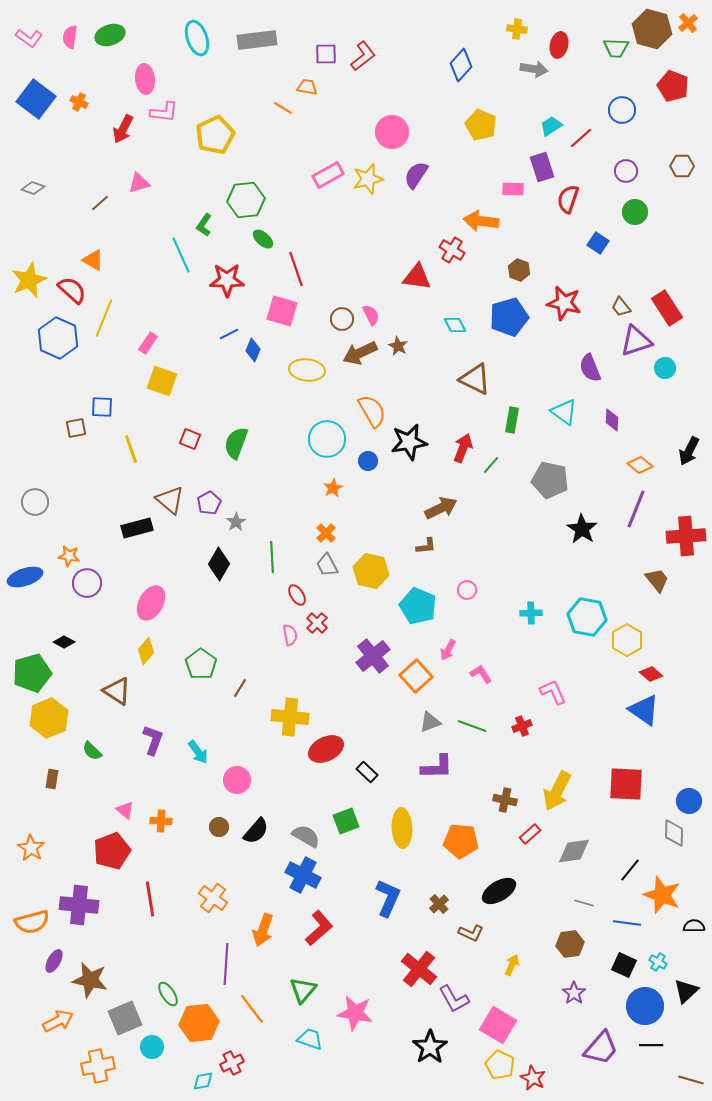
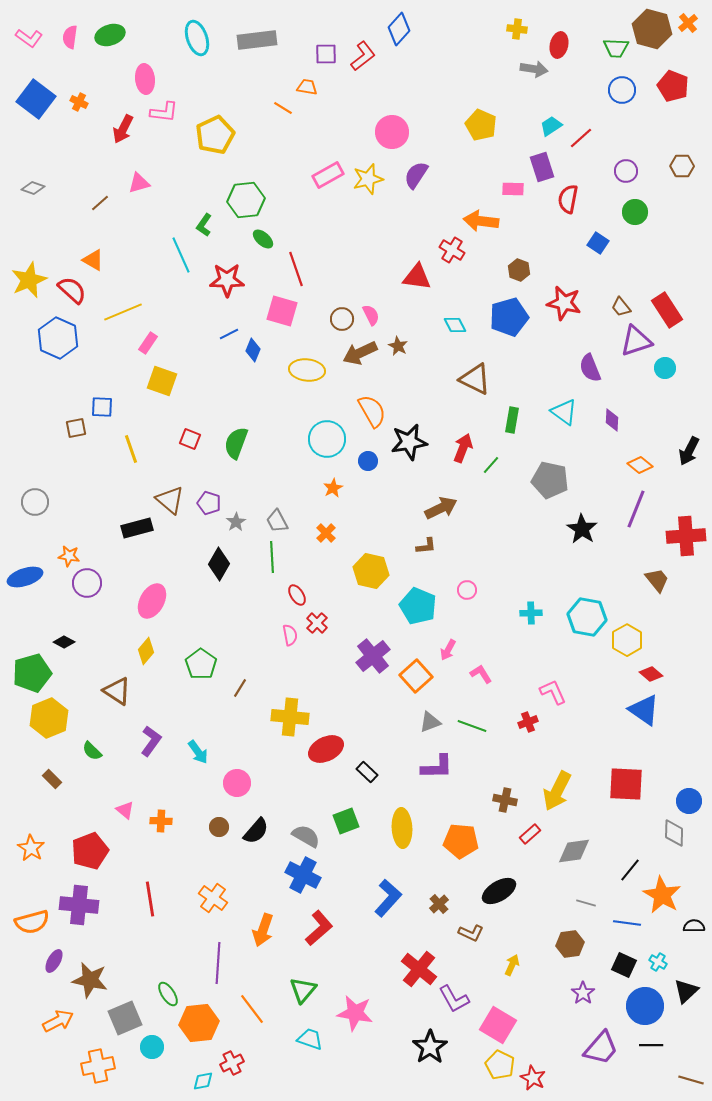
blue diamond at (461, 65): moved 62 px left, 36 px up
blue circle at (622, 110): moved 20 px up
red semicircle at (568, 199): rotated 8 degrees counterclockwise
red rectangle at (667, 308): moved 2 px down
yellow line at (104, 318): moved 19 px right, 6 px up; rotated 45 degrees clockwise
purple pentagon at (209, 503): rotated 25 degrees counterclockwise
gray trapezoid at (327, 565): moved 50 px left, 44 px up
pink ellipse at (151, 603): moved 1 px right, 2 px up
red cross at (522, 726): moved 6 px right, 4 px up
purple L-shape at (153, 740): moved 2 px left, 1 px down; rotated 16 degrees clockwise
brown rectangle at (52, 779): rotated 54 degrees counterclockwise
pink circle at (237, 780): moved 3 px down
red pentagon at (112, 851): moved 22 px left
orange star at (662, 895): rotated 9 degrees clockwise
blue L-shape at (388, 898): rotated 18 degrees clockwise
gray line at (584, 903): moved 2 px right
purple line at (226, 964): moved 8 px left, 1 px up
purple star at (574, 993): moved 9 px right
